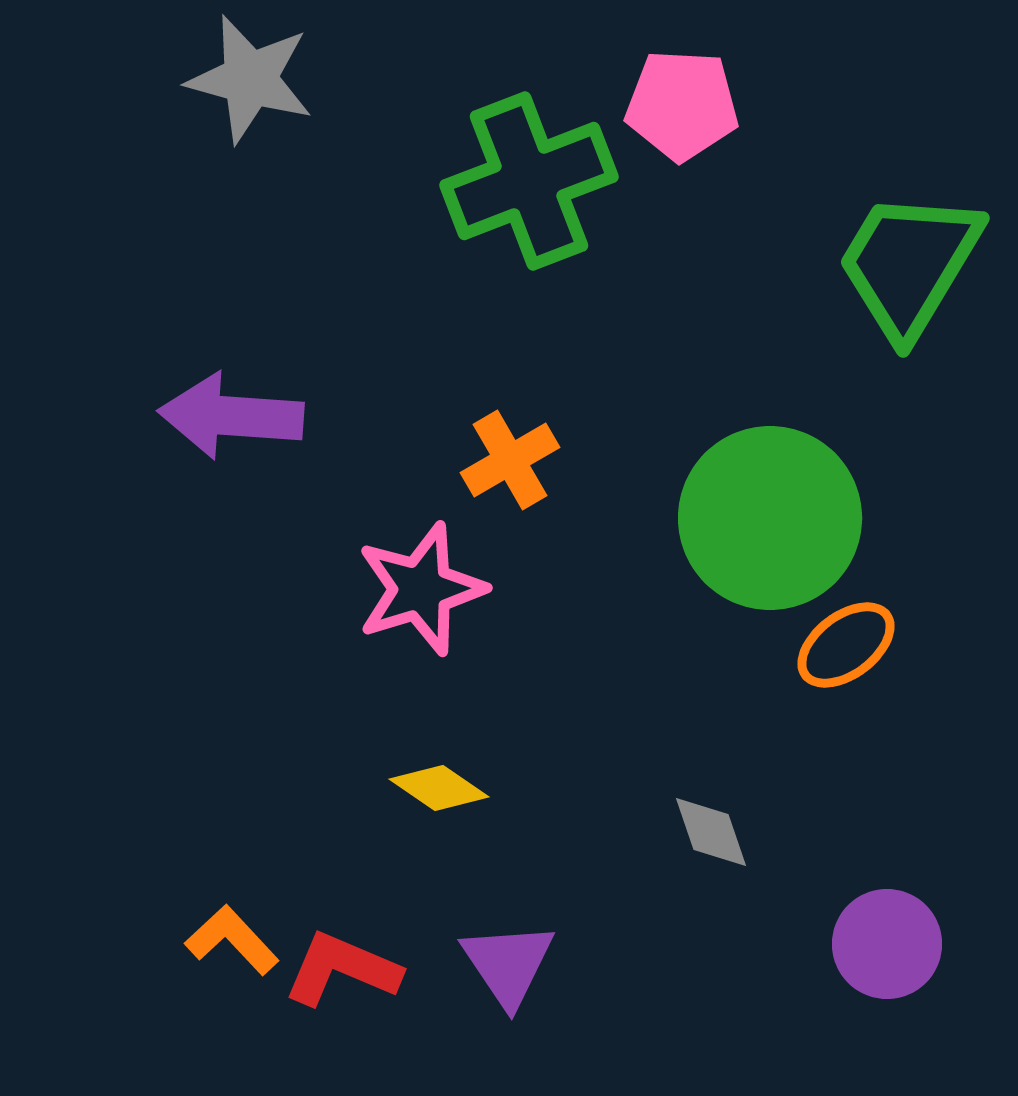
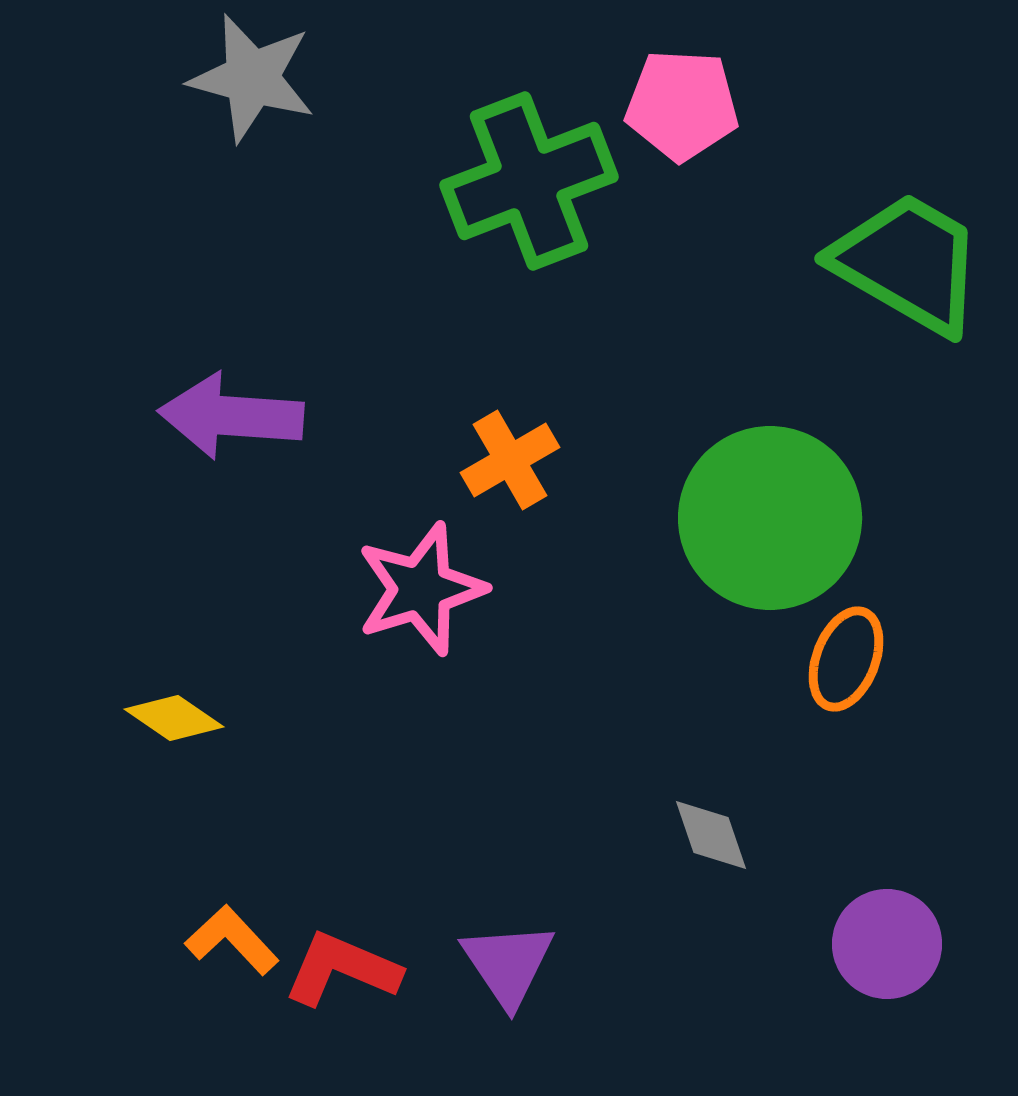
gray star: moved 2 px right, 1 px up
green trapezoid: moved 1 px left, 1 px up; rotated 89 degrees clockwise
orange ellipse: moved 14 px down; rotated 32 degrees counterclockwise
yellow diamond: moved 265 px left, 70 px up
gray diamond: moved 3 px down
